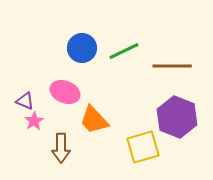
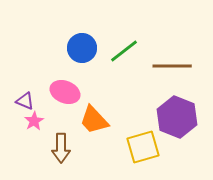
green line: rotated 12 degrees counterclockwise
